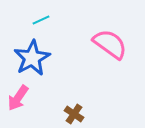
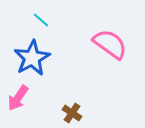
cyan line: rotated 66 degrees clockwise
brown cross: moved 2 px left, 1 px up
